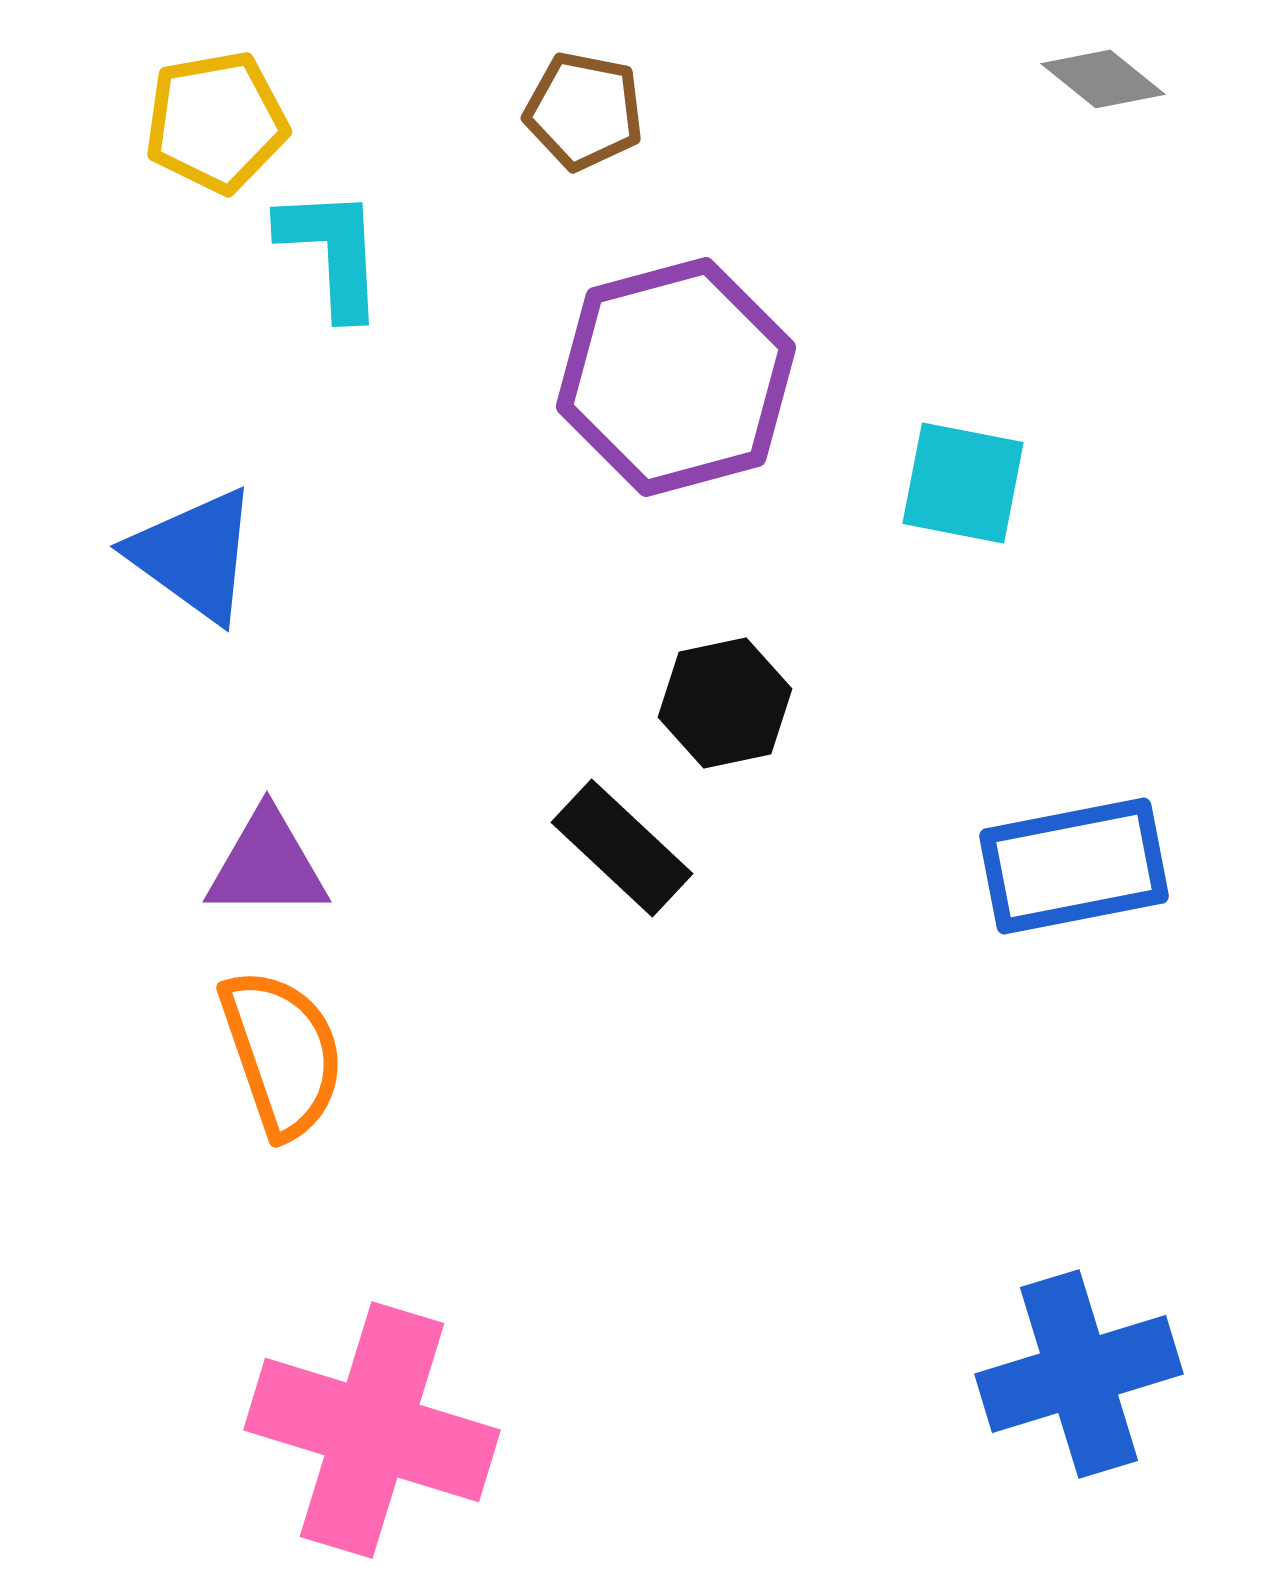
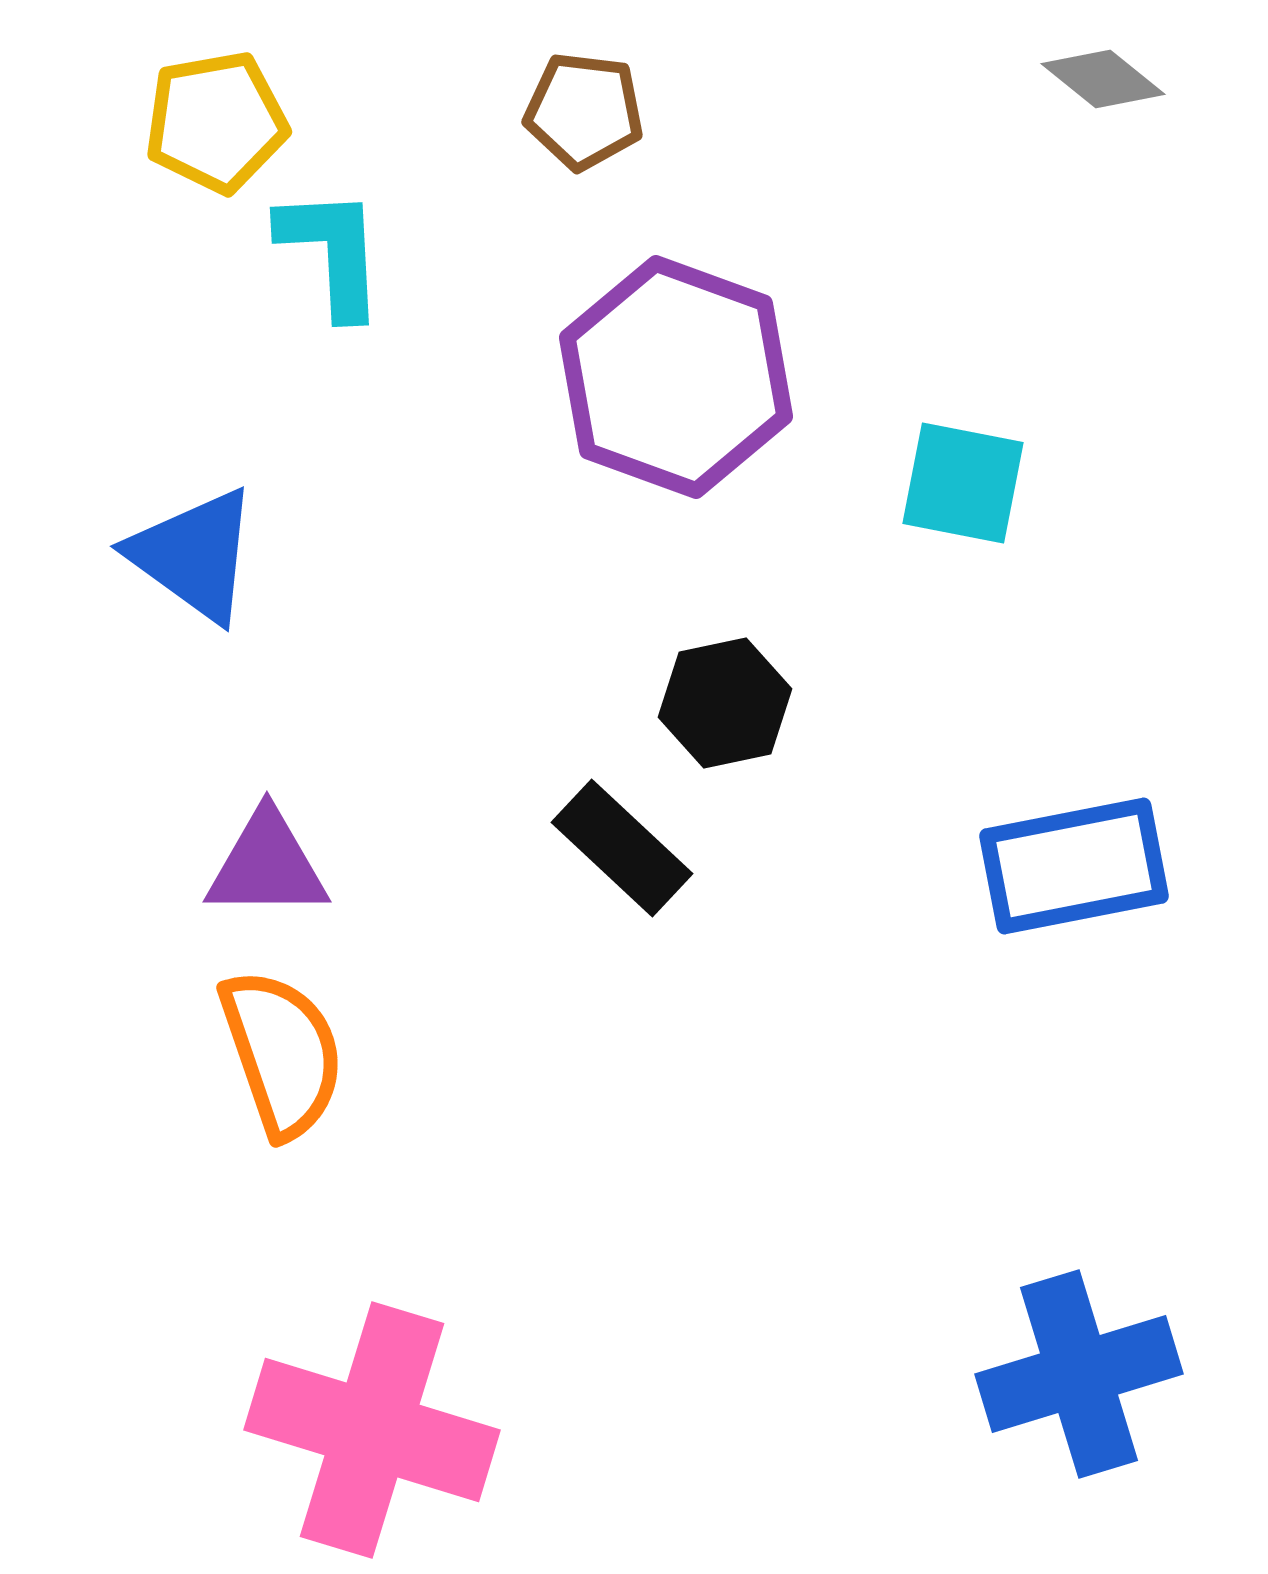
brown pentagon: rotated 4 degrees counterclockwise
purple hexagon: rotated 25 degrees counterclockwise
